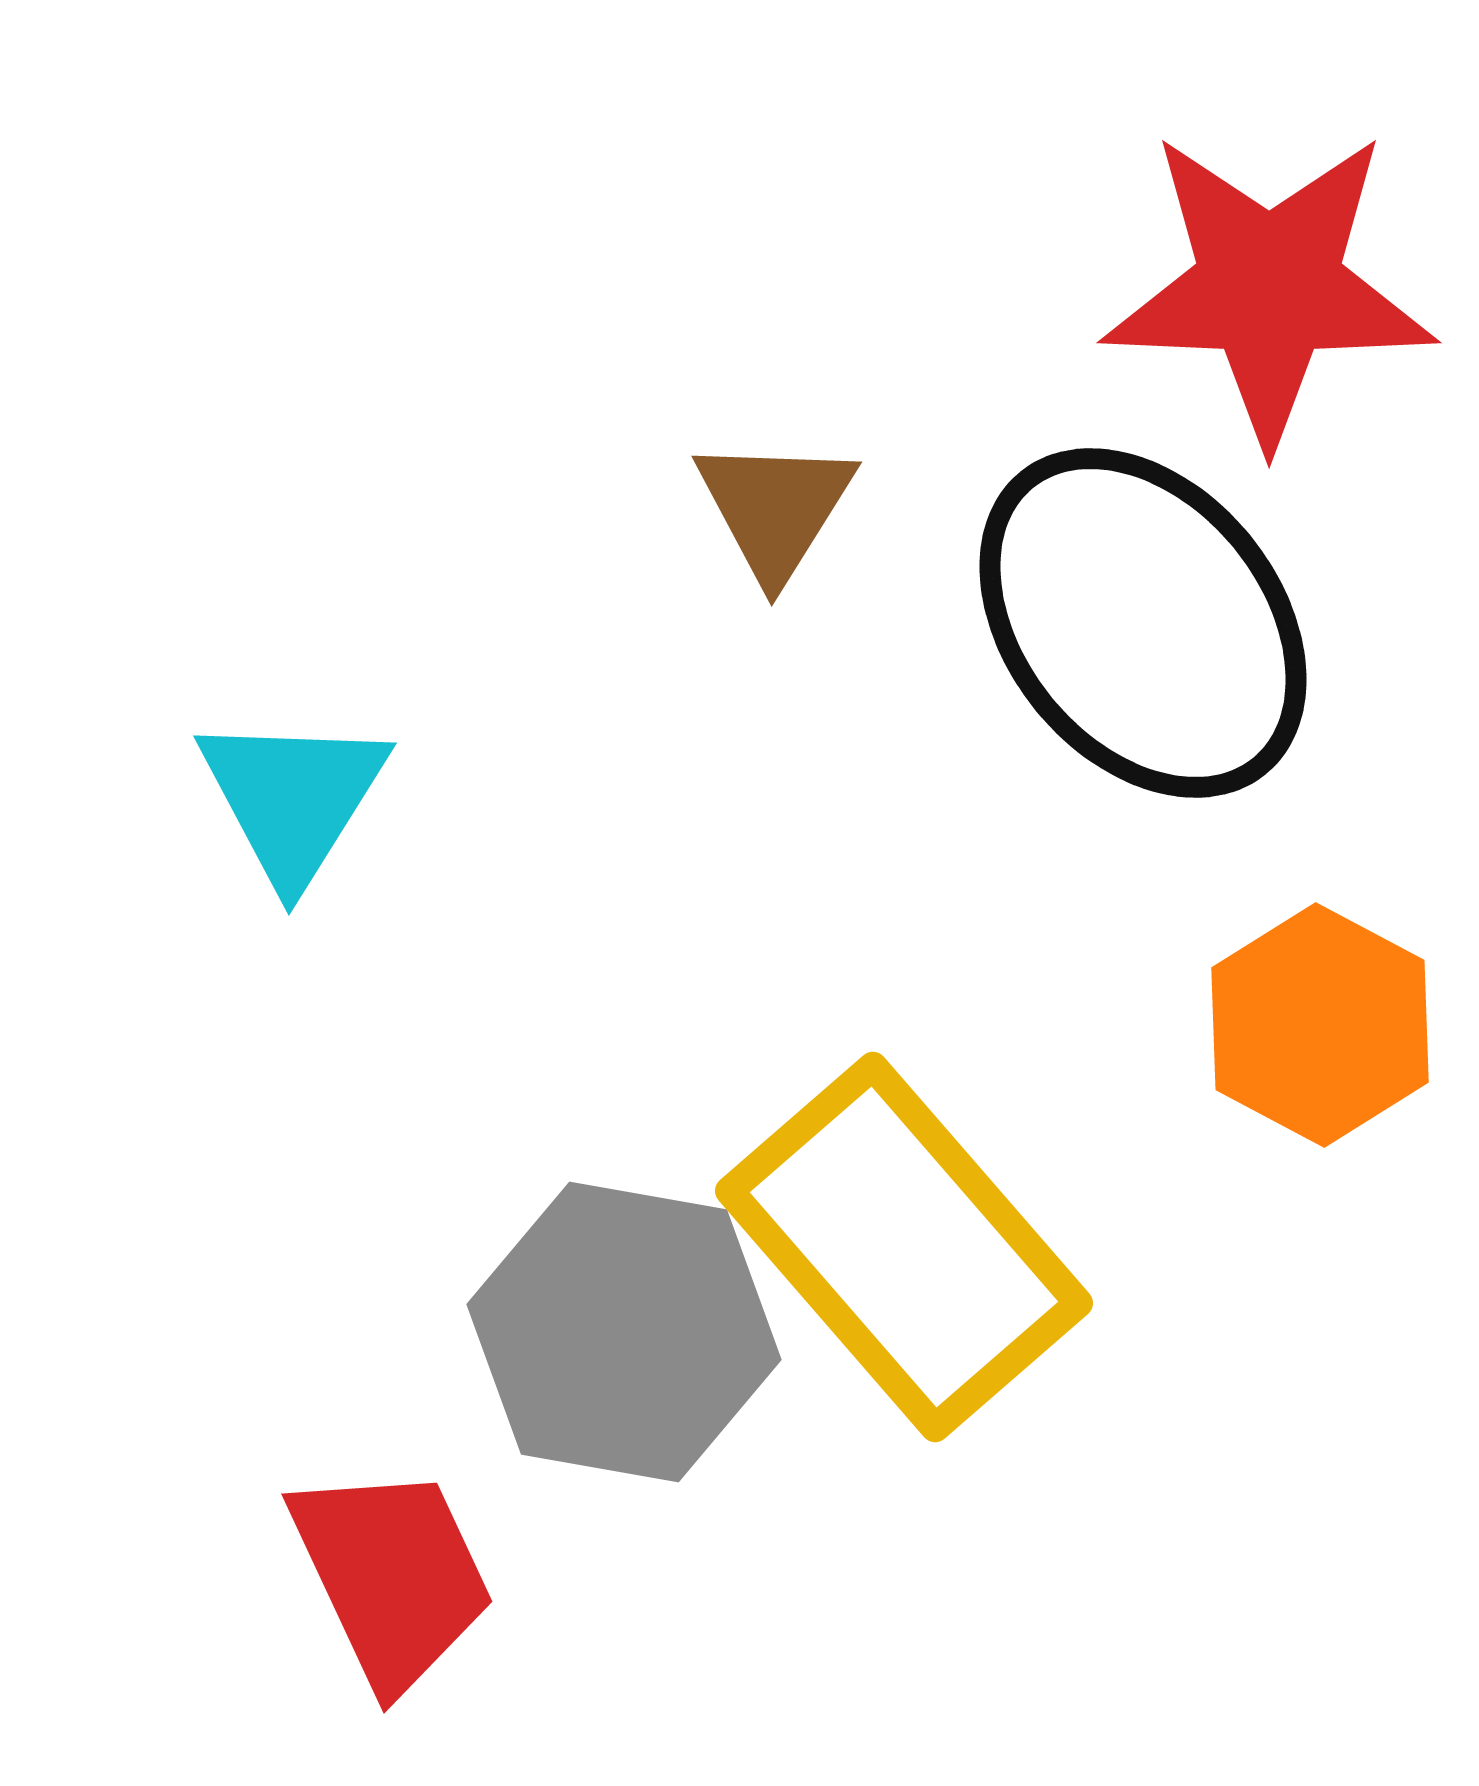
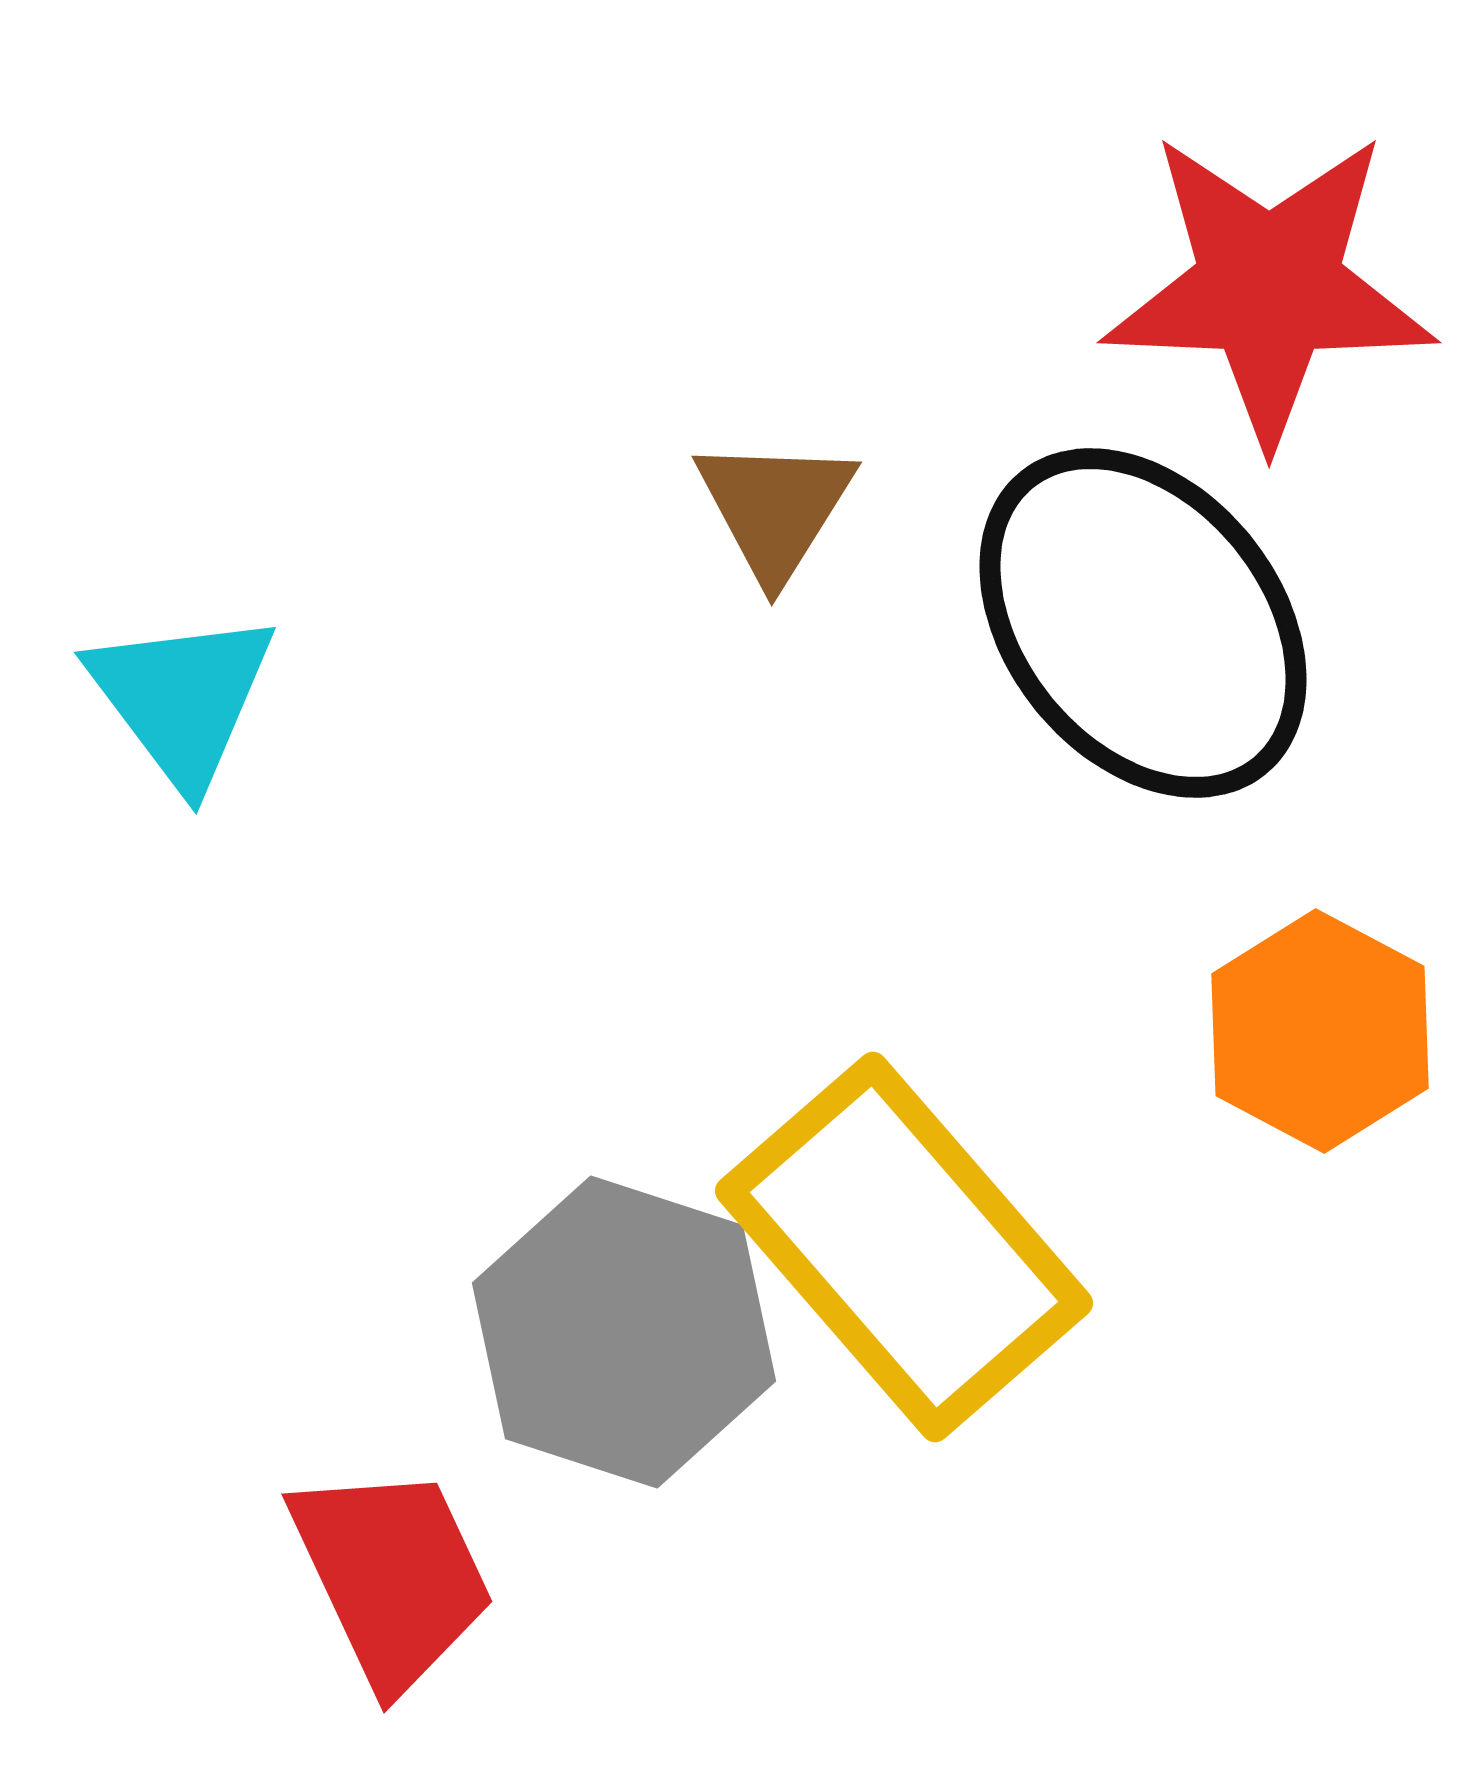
cyan triangle: moved 111 px left, 100 px up; rotated 9 degrees counterclockwise
orange hexagon: moved 6 px down
gray hexagon: rotated 8 degrees clockwise
